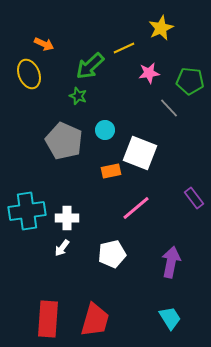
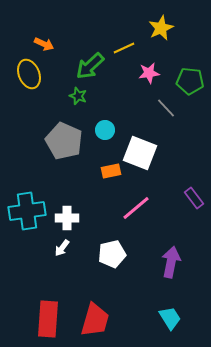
gray line: moved 3 px left
